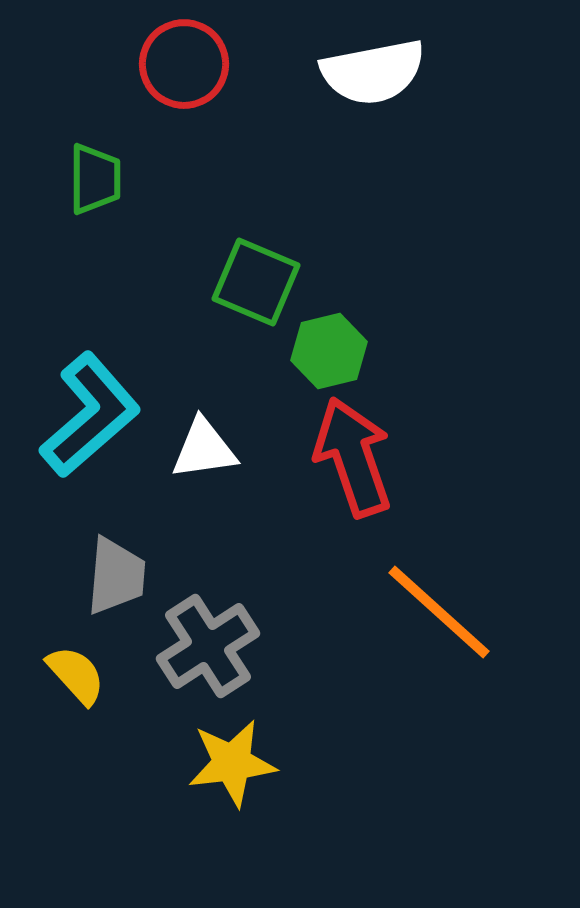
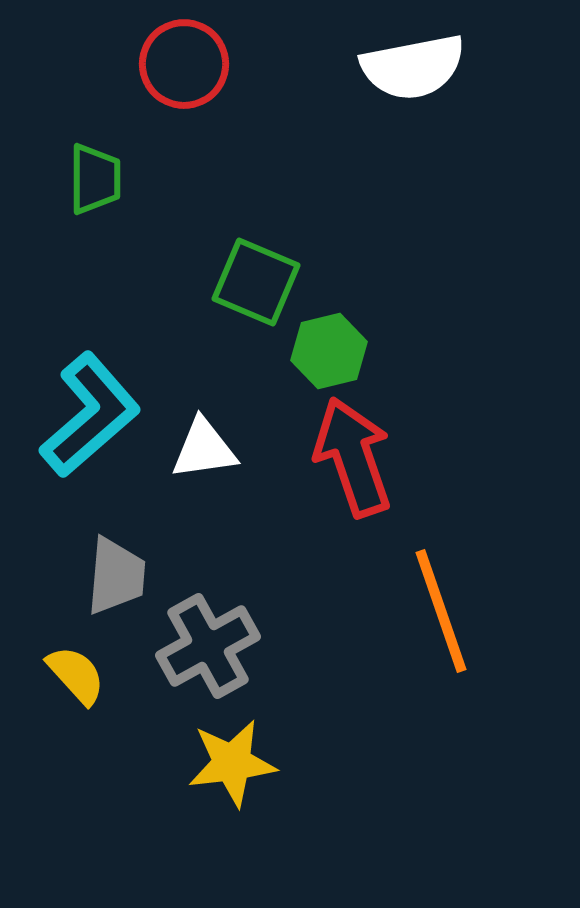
white semicircle: moved 40 px right, 5 px up
orange line: moved 2 px right, 1 px up; rotated 29 degrees clockwise
gray cross: rotated 4 degrees clockwise
